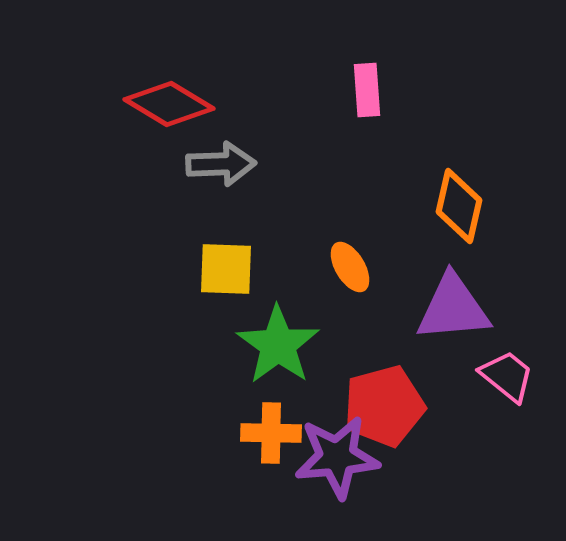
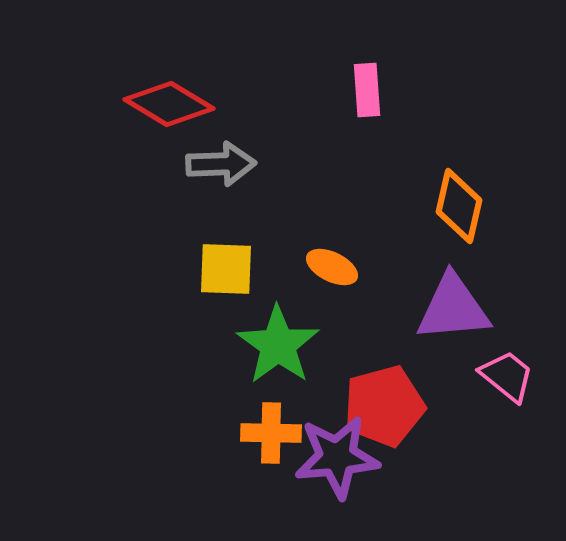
orange ellipse: moved 18 px left; rotated 33 degrees counterclockwise
